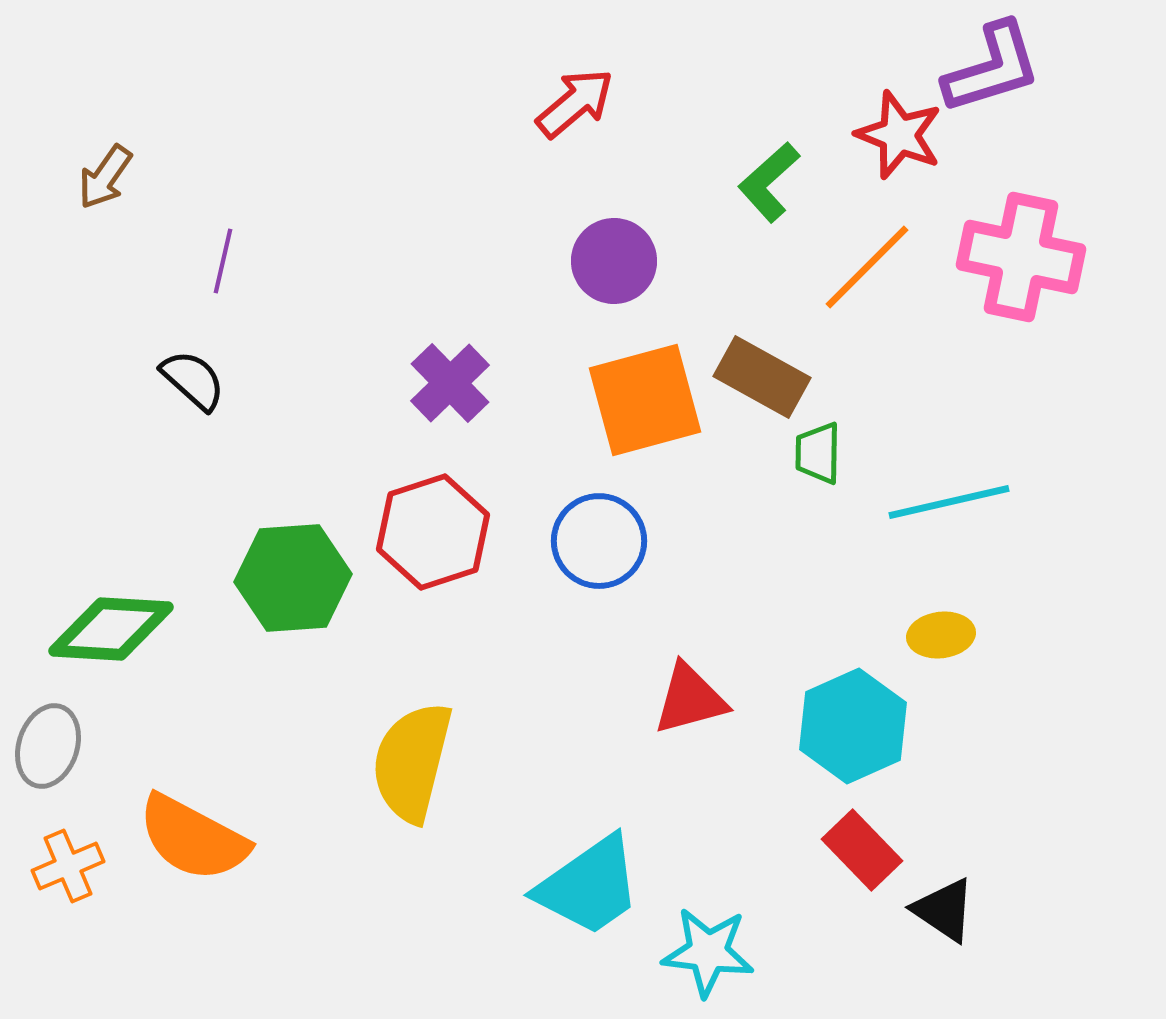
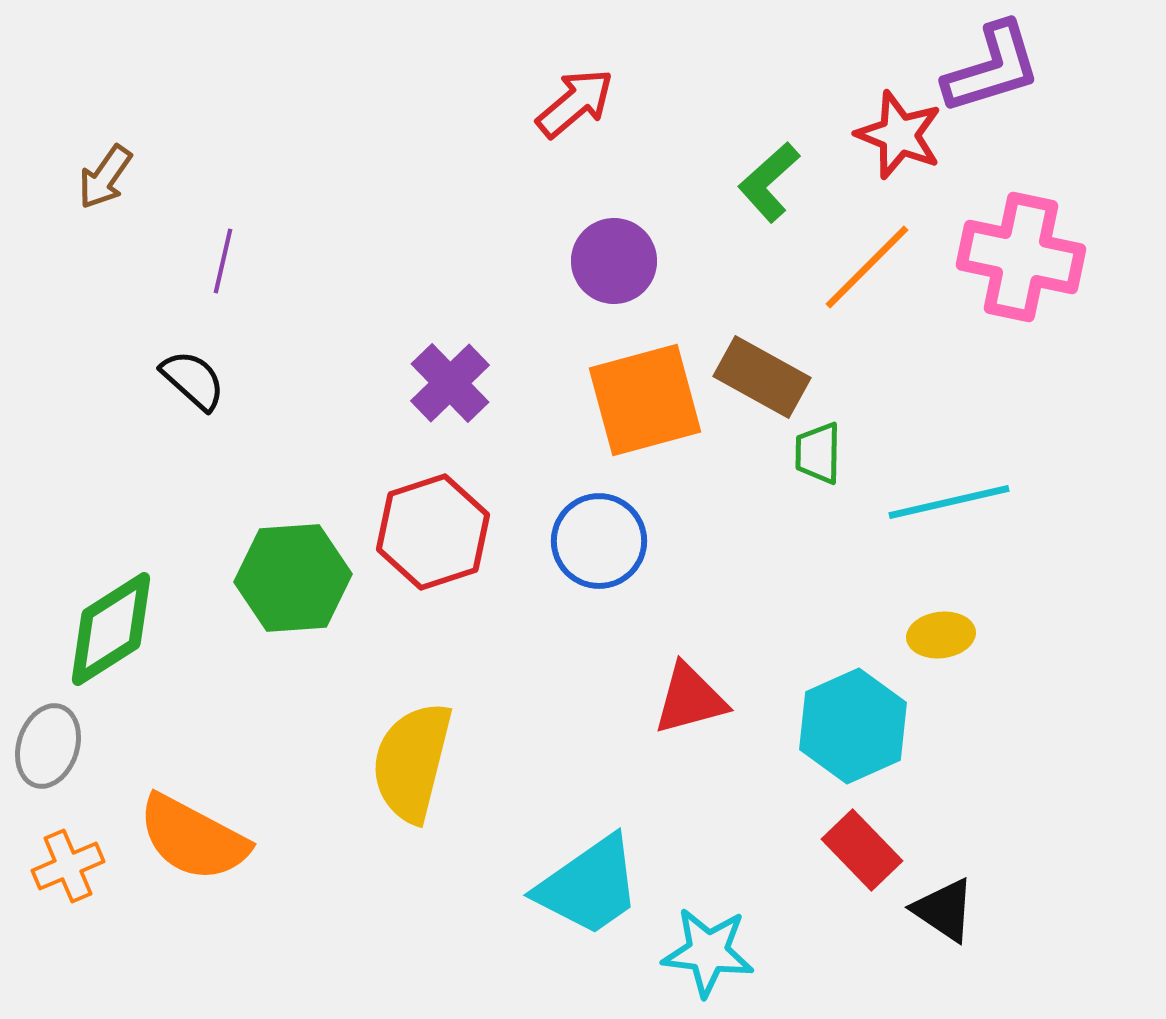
green diamond: rotated 36 degrees counterclockwise
